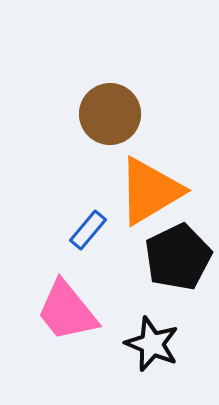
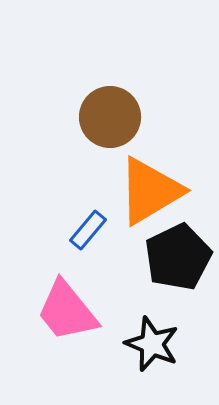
brown circle: moved 3 px down
